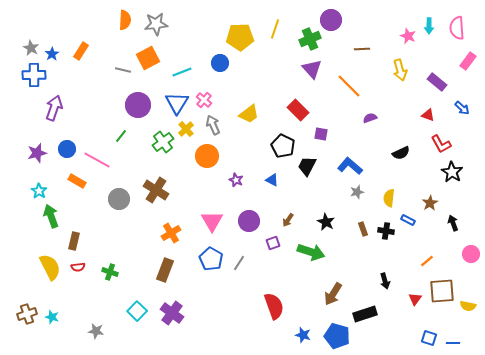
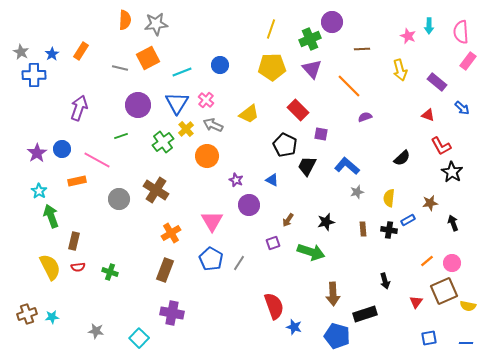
purple circle at (331, 20): moved 1 px right, 2 px down
pink semicircle at (457, 28): moved 4 px right, 4 px down
yellow line at (275, 29): moved 4 px left
yellow pentagon at (240, 37): moved 32 px right, 30 px down
gray star at (31, 48): moved 10 px left, 4 px down
blue circle at (220, 63): moved 2 px down
gray line at (123, 70): moved 3 px left, 2 px up
pink cross at (204, 100): moved 2 px right
purple arrow at (54, 108): moved 25 px right
purple semicircle at (370, 118): moved 5 px left, 1 px up
gray arrow at (213, 125): rotated 42 degrees counterclockwise
green line at (121, 136): rotated 32 degrees clockwise
red L-shape at (441, 144): moved 2 px down
black pentagon at (283, 146): moved 2 px right, 1 px up
blue circle at (67, 149): moved 5 px left
purple star at (37, 153): rotated 18 degrees counterclockwise
black semicircle at (401, 153): moved 1 px right, 5 px down; rotated 18 degrees counterclockwise
blue L-shape at (350, 166): moved 3 px left
orange rectangle at (77, 181): rotated 42 degrees counterclockwise
brown star at (430, 203): rotated 21 degrees clockwise
blue rectangle at (408, 220): rotated 56 degrees counterclockwise
purple circle at (249, 221): moved 16 px up
black star at (326, 222): rotated 30 degrees clockwise
brown rectangle at (363, 229): rotated 16 degrees clockwise
black cross at (386, 231): moved 3 px right, 1 px up
pink circle at (471, 254): moved 19 px left, 9 px down
brown square at (442, 291): moved 2 px right; rotated 20 degrees counterclockwise
brown arrow at (333, 294): rotated 35 degrees counterclockwise
red triangle at (415, 299): moved 1 px right, 3 px down
cyan square at (137, 311): moved 2 px right, 27 px down
purple cross at (172, 313): rotated 25 degrees counterclockwise
cyan star at (52, 317): rotated 24 degrees counterclockwise
blue star at (303, 335): moved 9 px left, 8 px up
blue square at (429, 338): rotated 28 degrees counterclockwise
blue line at (453, 343): moved 13 px right
